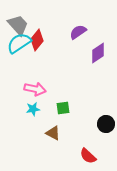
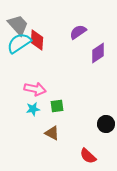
red diamond: rotated 35 degrees counterclockwise
green square: moved 6 px left, 2 px up
brown triangle: moved 1 px left
